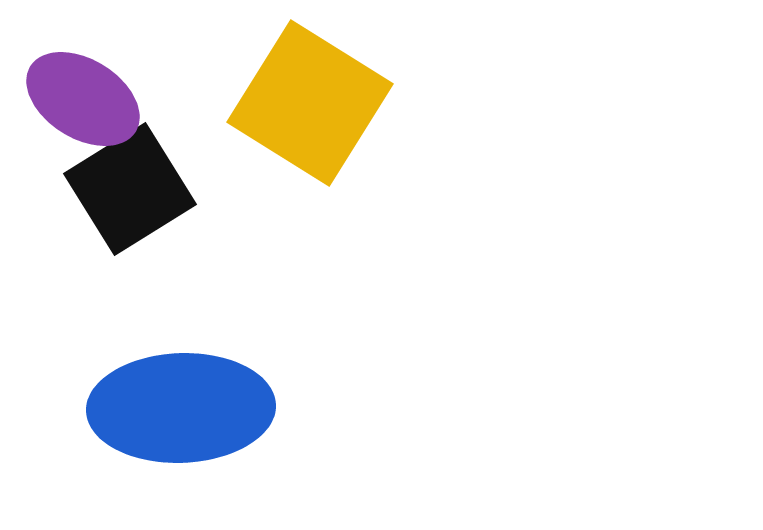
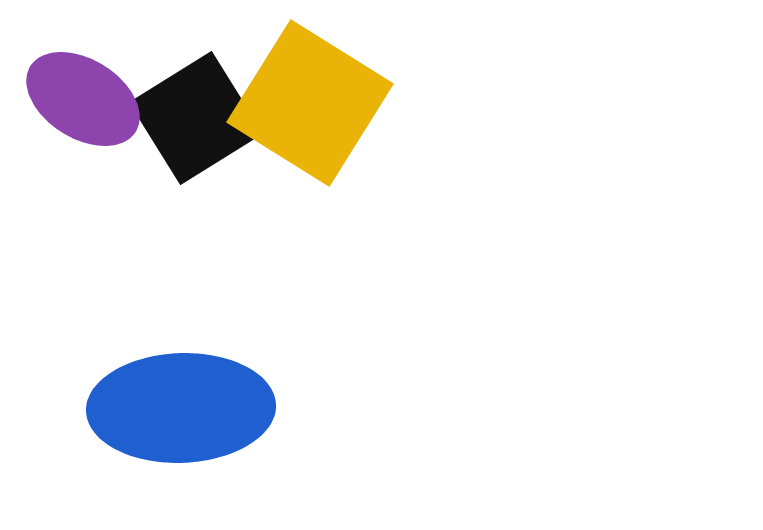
black square: moved 66 px right, 71 px up
